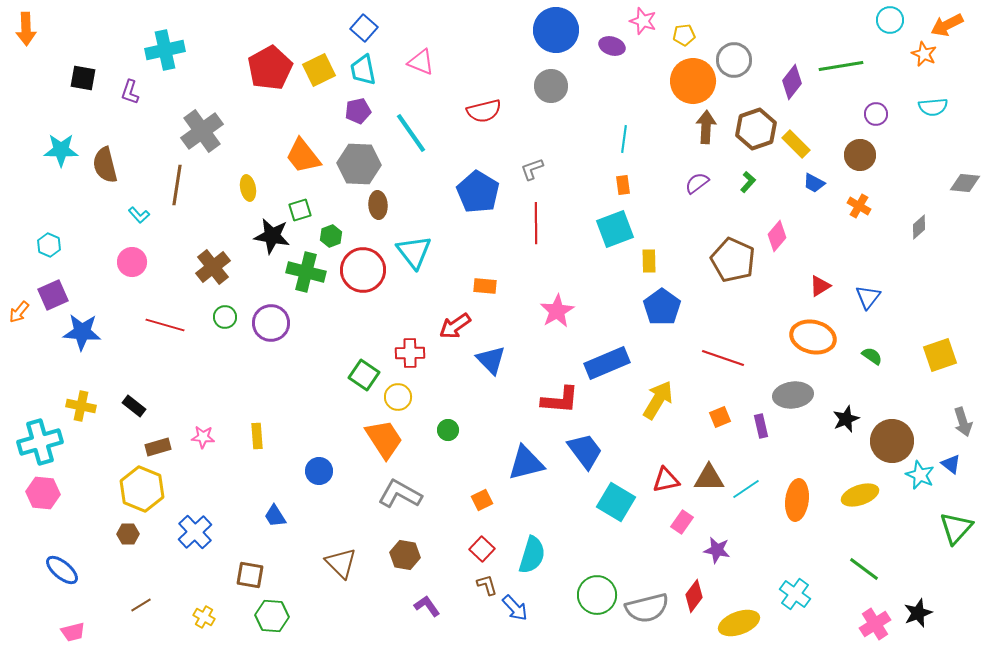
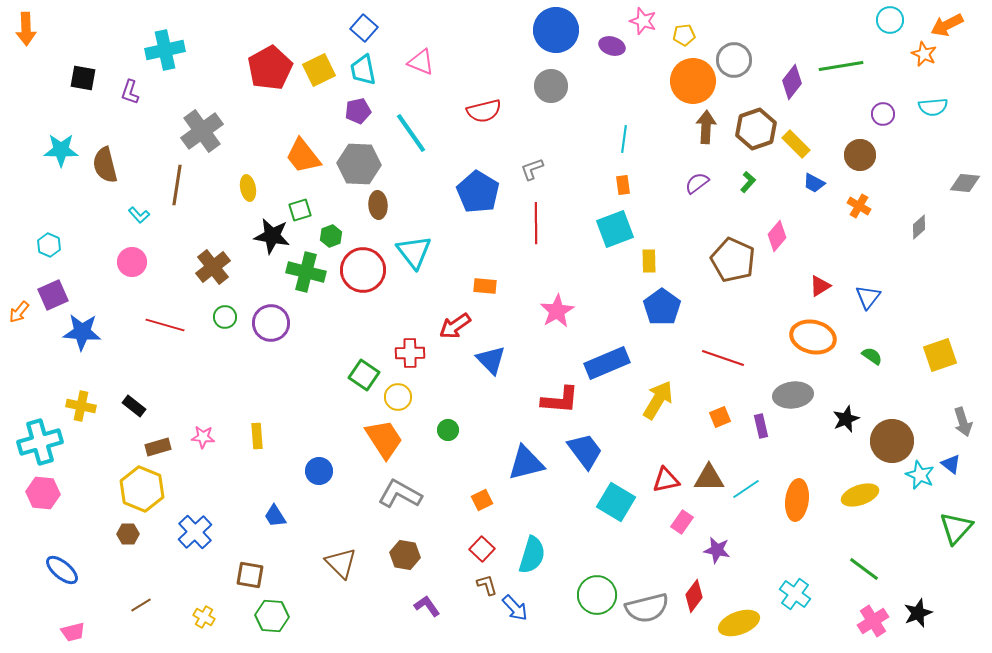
purple circle at (876, 114): moved 7 px right
pink cross at (875, 624): moved 2 px left, 3 px up
